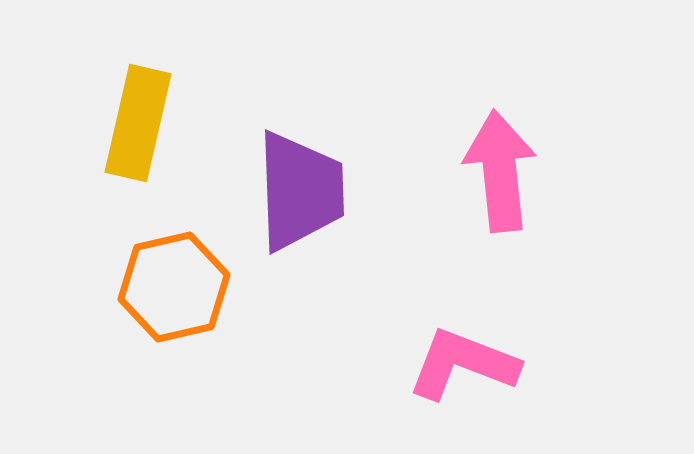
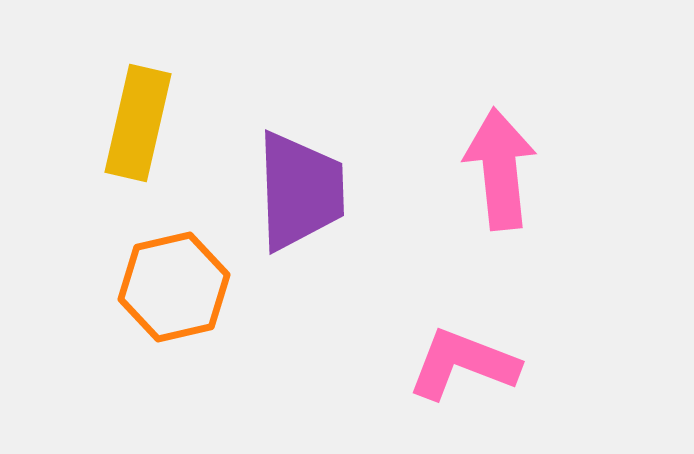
pink arrow: moved 2 px up
